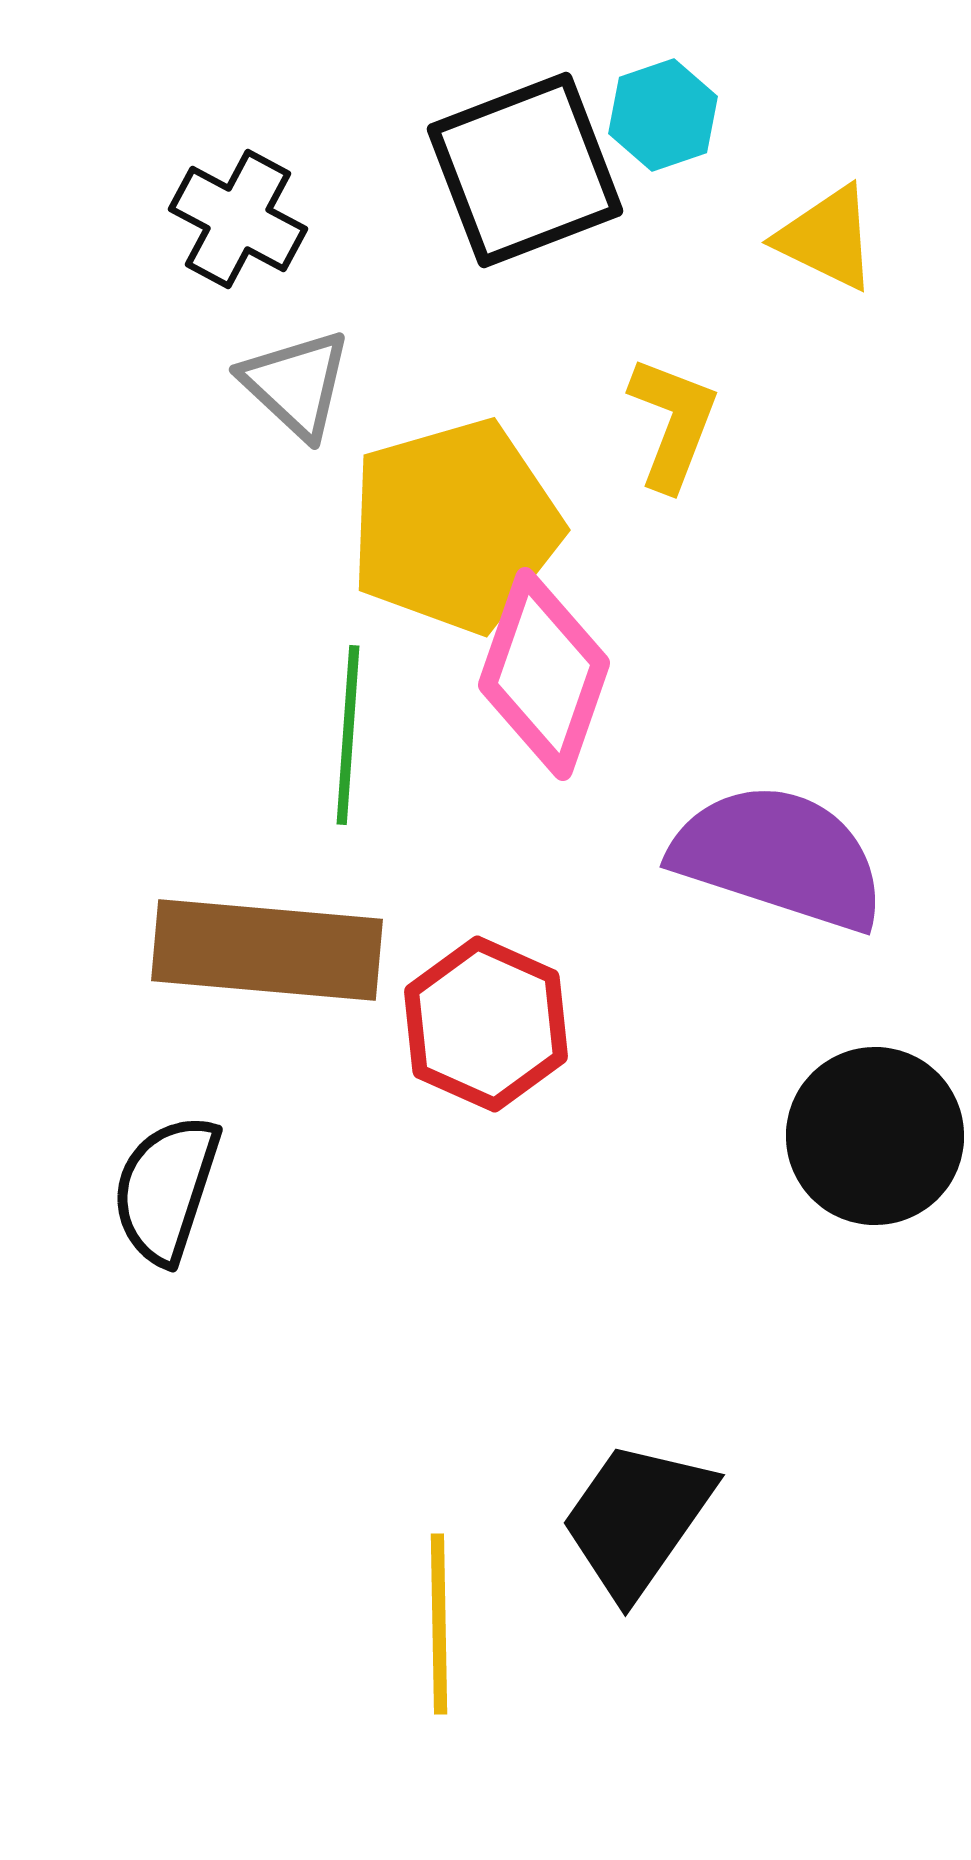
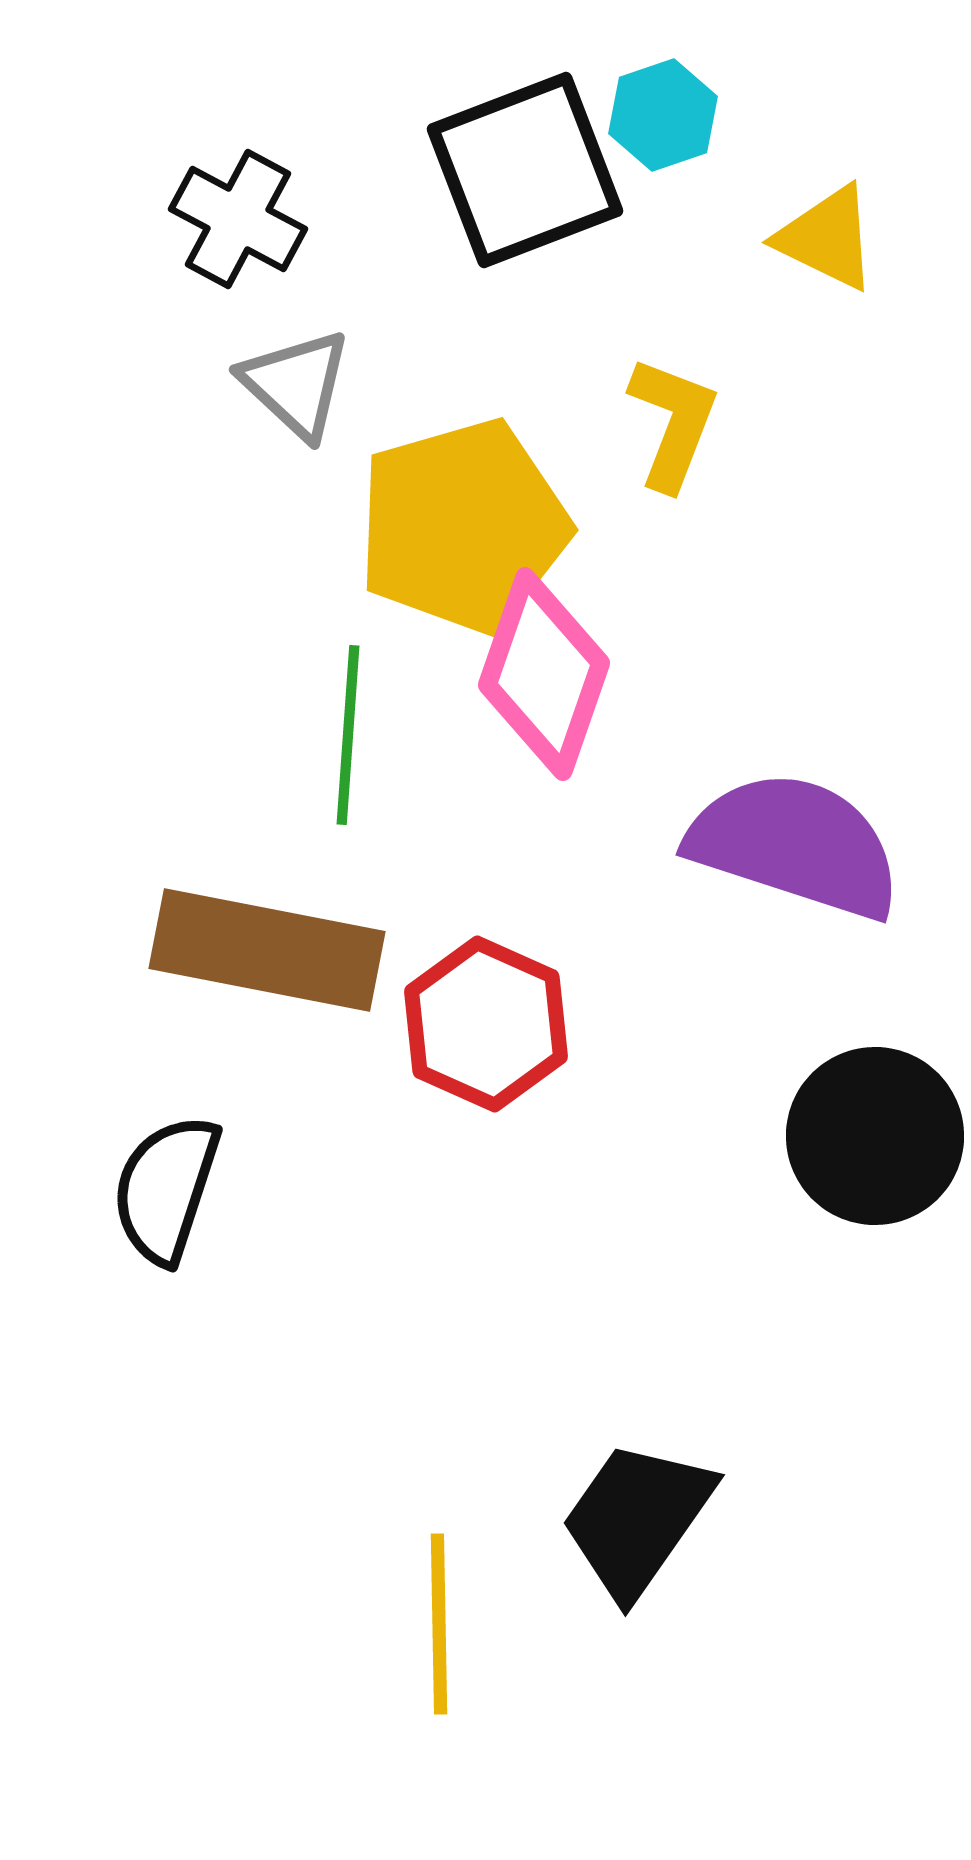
yellow pentagon: moved 8 px right
purple semicircle: moved 16 px right, 12 px up
brown rectangle: rotated 6 degrees clockwise
